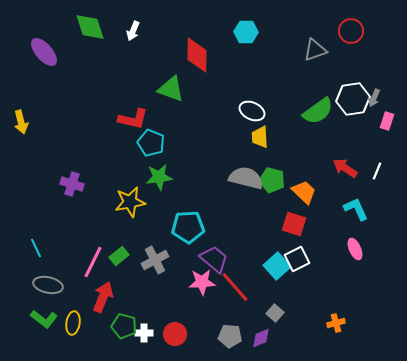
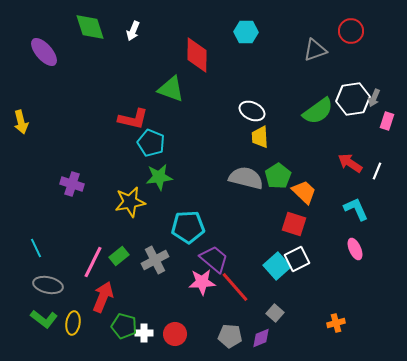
red arrow at (345, 168): moved 5 px right, 5 px up
green pentagon at (272, 180): moved 6 px right, 4 px up; rotated 25 degrees clockwise
